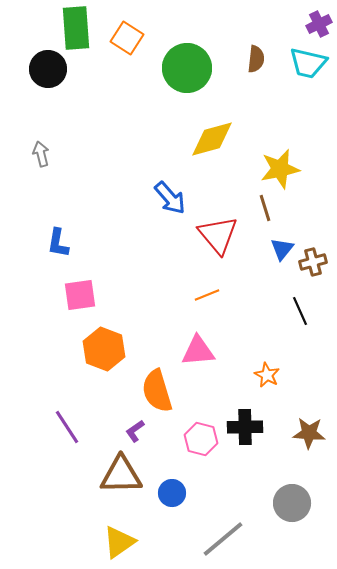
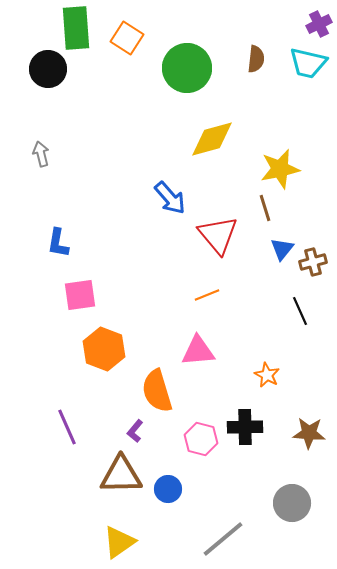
purple line: rotated 9 degrees clockwise
purple L-shape: rotated 15 degrees counterclockwise
blue circle: moved 4 px left, 4 px up
